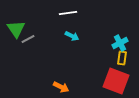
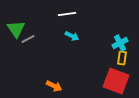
white line: moved 1 px left, 1 px down
orange arrow: moved 7 px left, 1 px up
